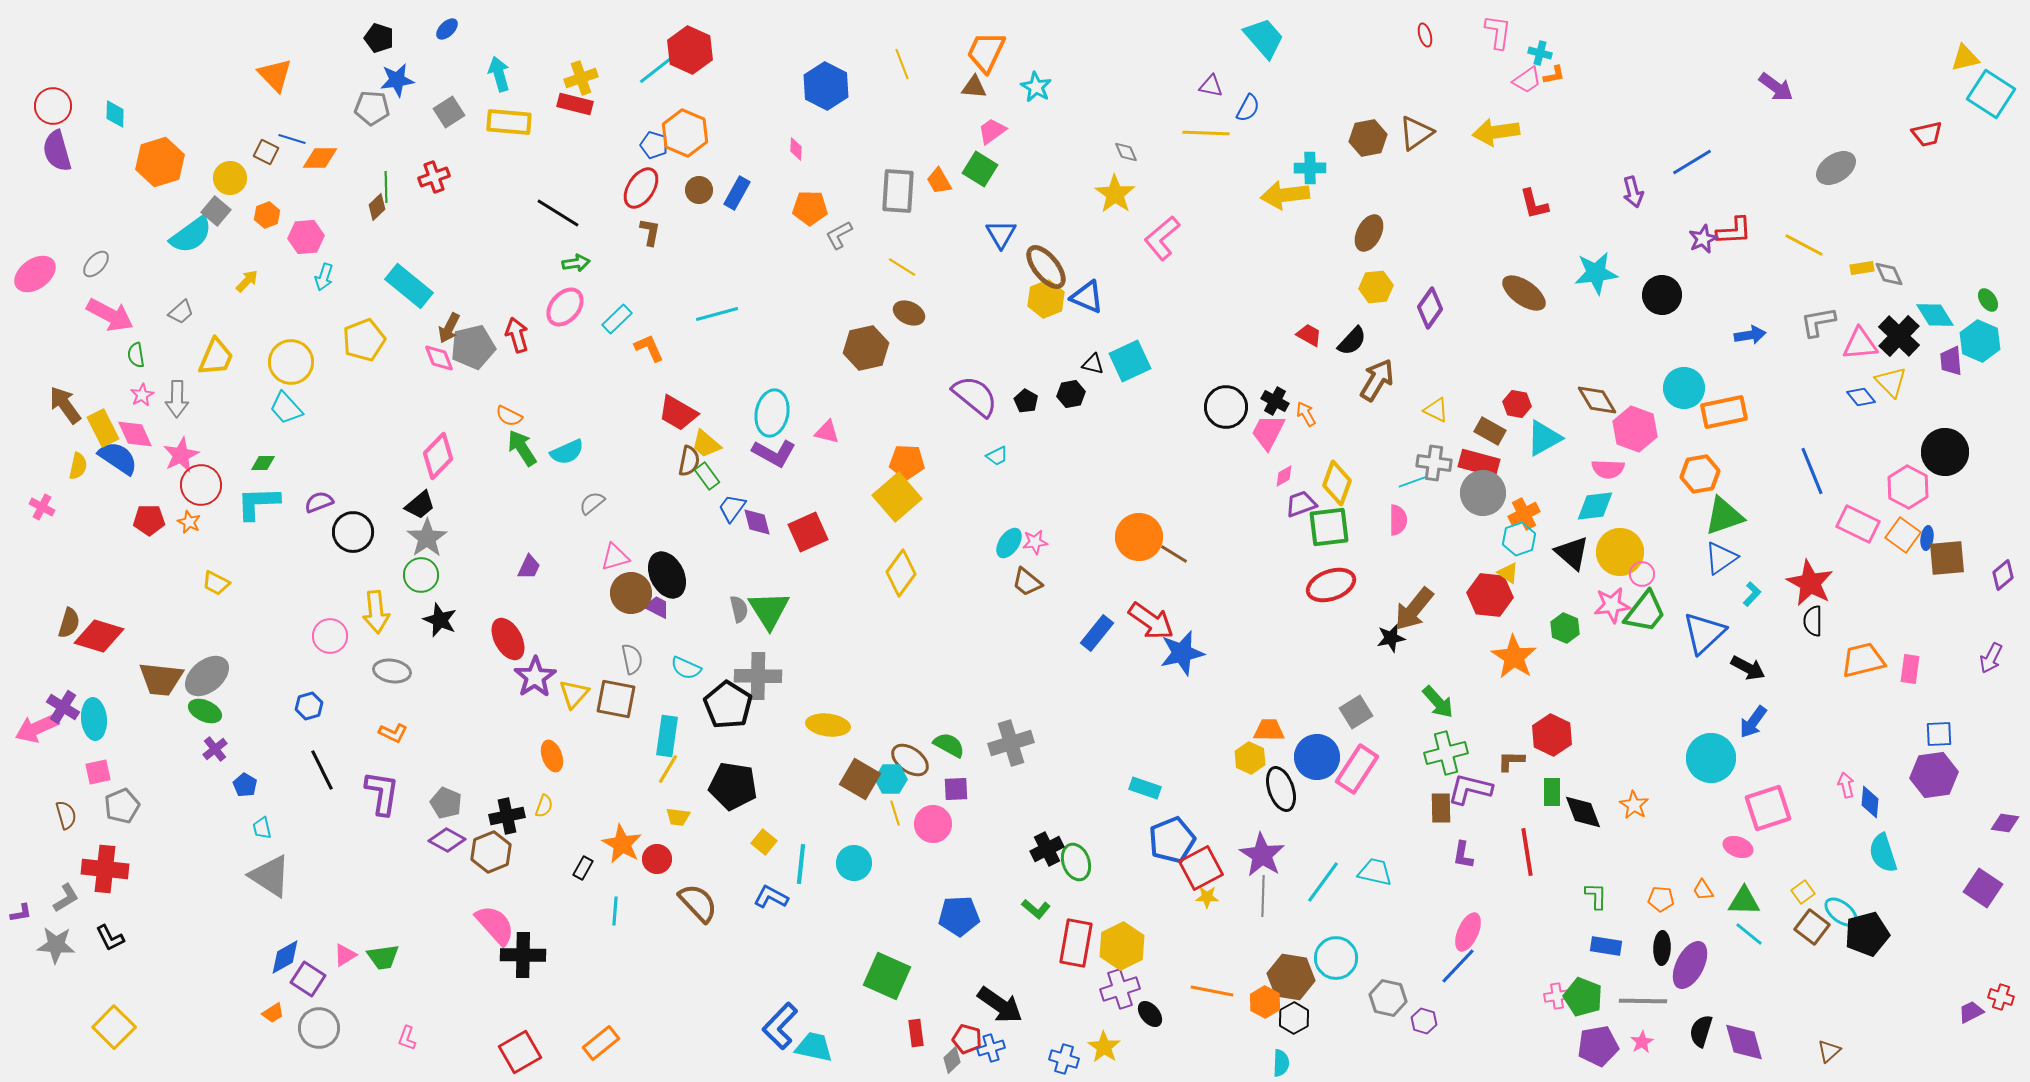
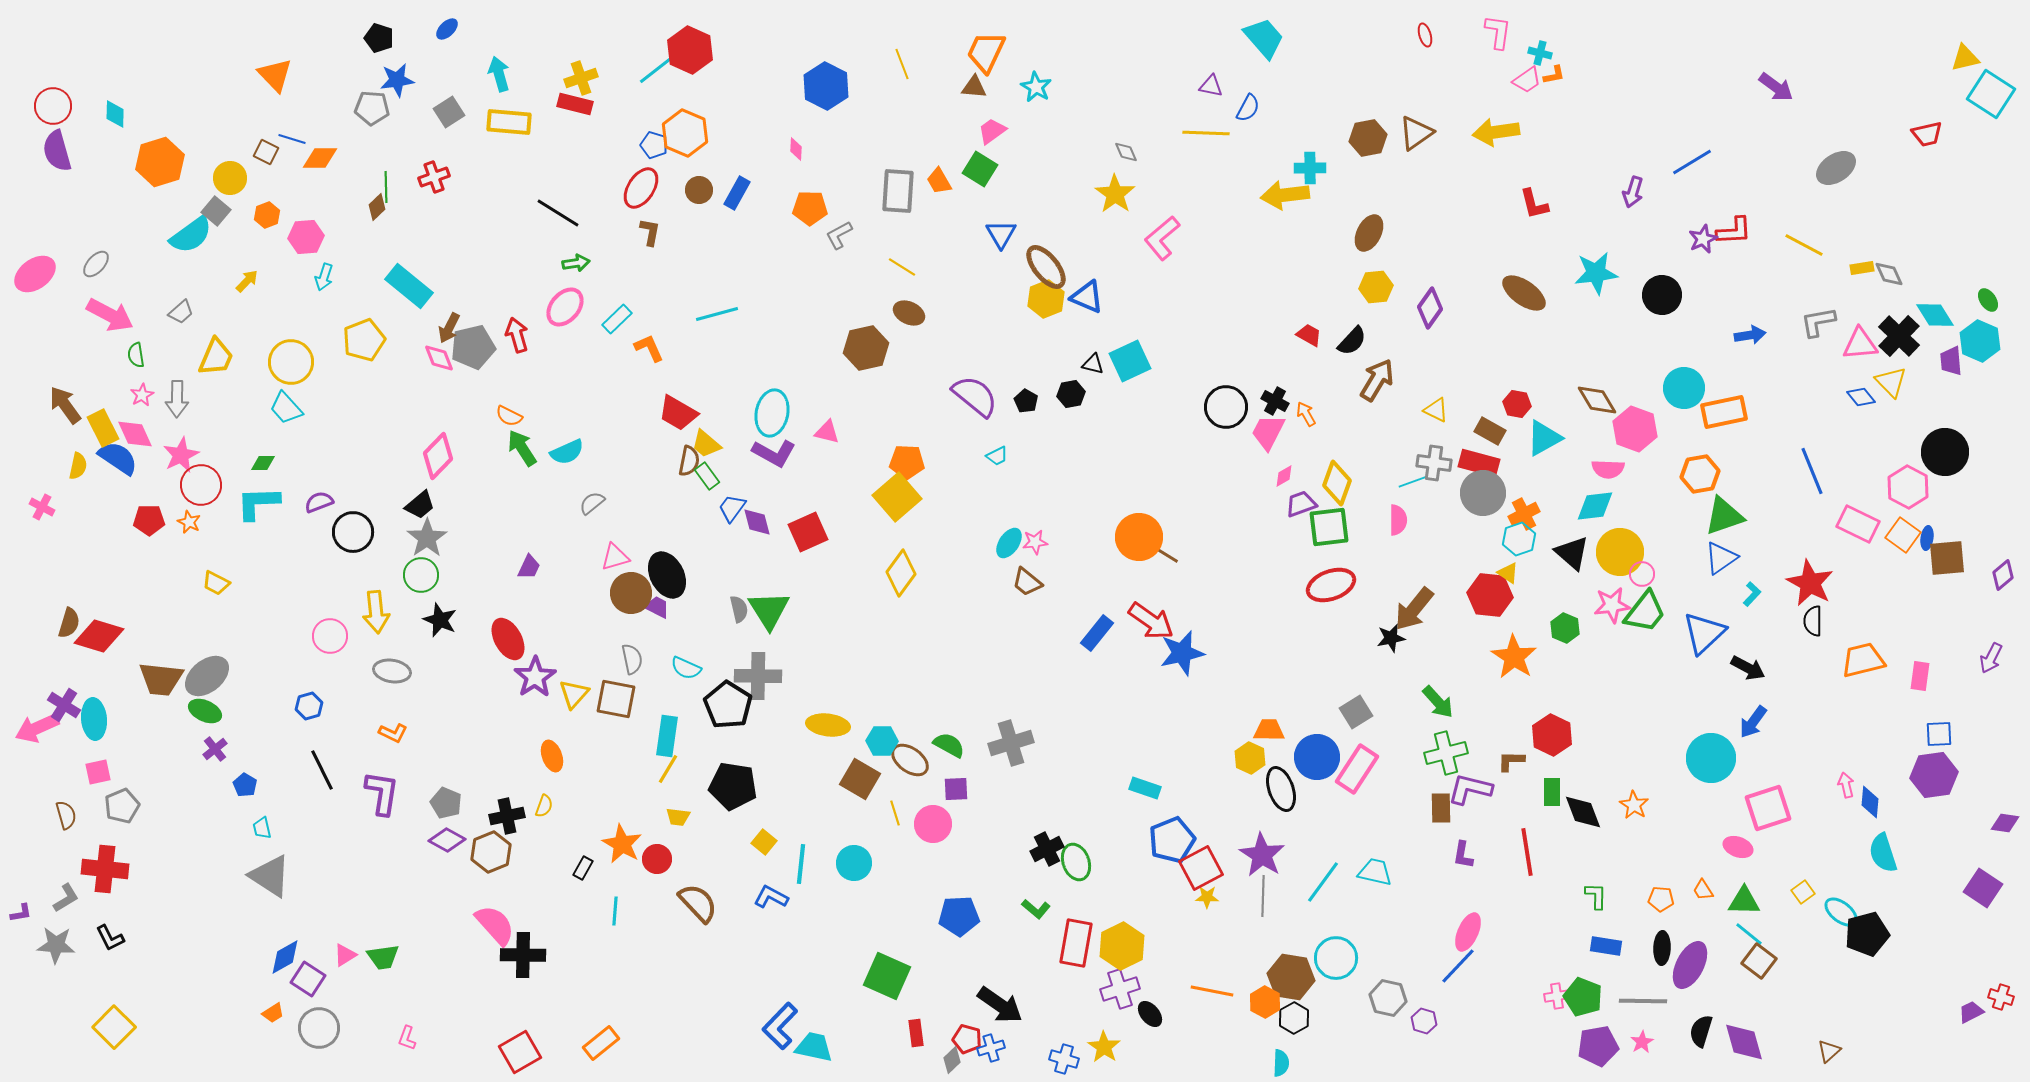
purple arrow at (1633, 192): rotated 32 degrees clockwise
brown line at (1174, 554): moved 9 px left
pink rectangle at (1910, 669): moved 10 px right, 7 px down
purple cross at (63, 707): moved 1 px right, 2 px up
cyan hexagon at (891, 779): moved 9 px left, 38 px up
brown square at (1812, 927): moved 53 px left, 34 px down
